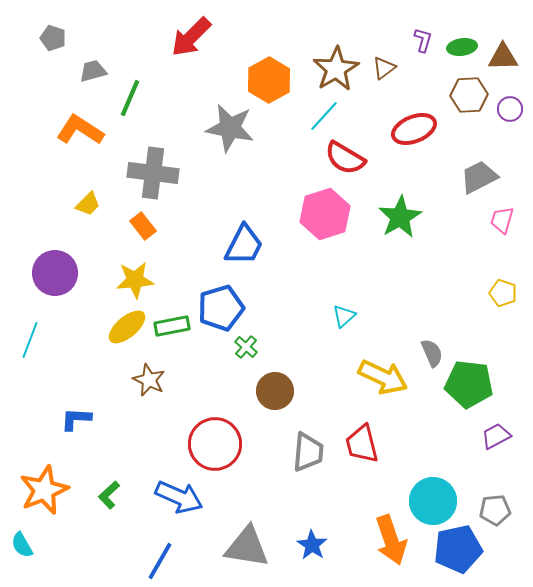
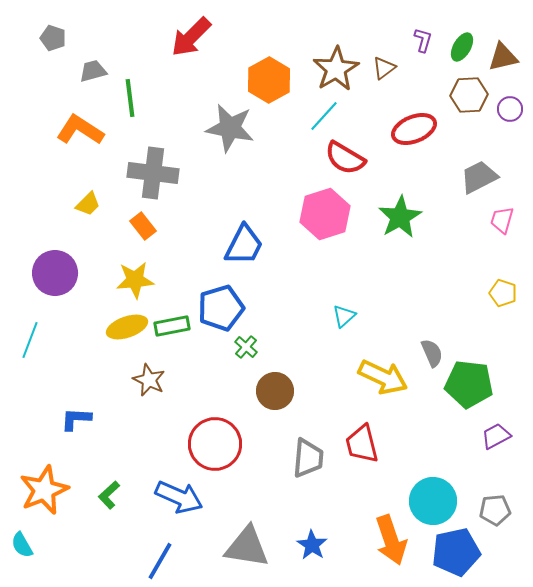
green ellipse at (462, 47): rotated 52 degrees counterclockwise
brown triangle at (503, 57): rotated 12 degrees counterclockwise
green line at (130, 98): rotated 30 degrees counterclockwise
yellow ellipse at (127, 327): rotated 21 degrees clockwise
gray trapezoid at (308, 452): moved 6 px down
blue pentagon at (458, 549): moved 2 px left, 3 px down
